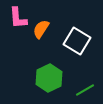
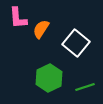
white square: moved 1 px left, 2 px down; rotated 8 degrees clockwise
green line: moved 3 px up; rotated 12 degrees clockwise
